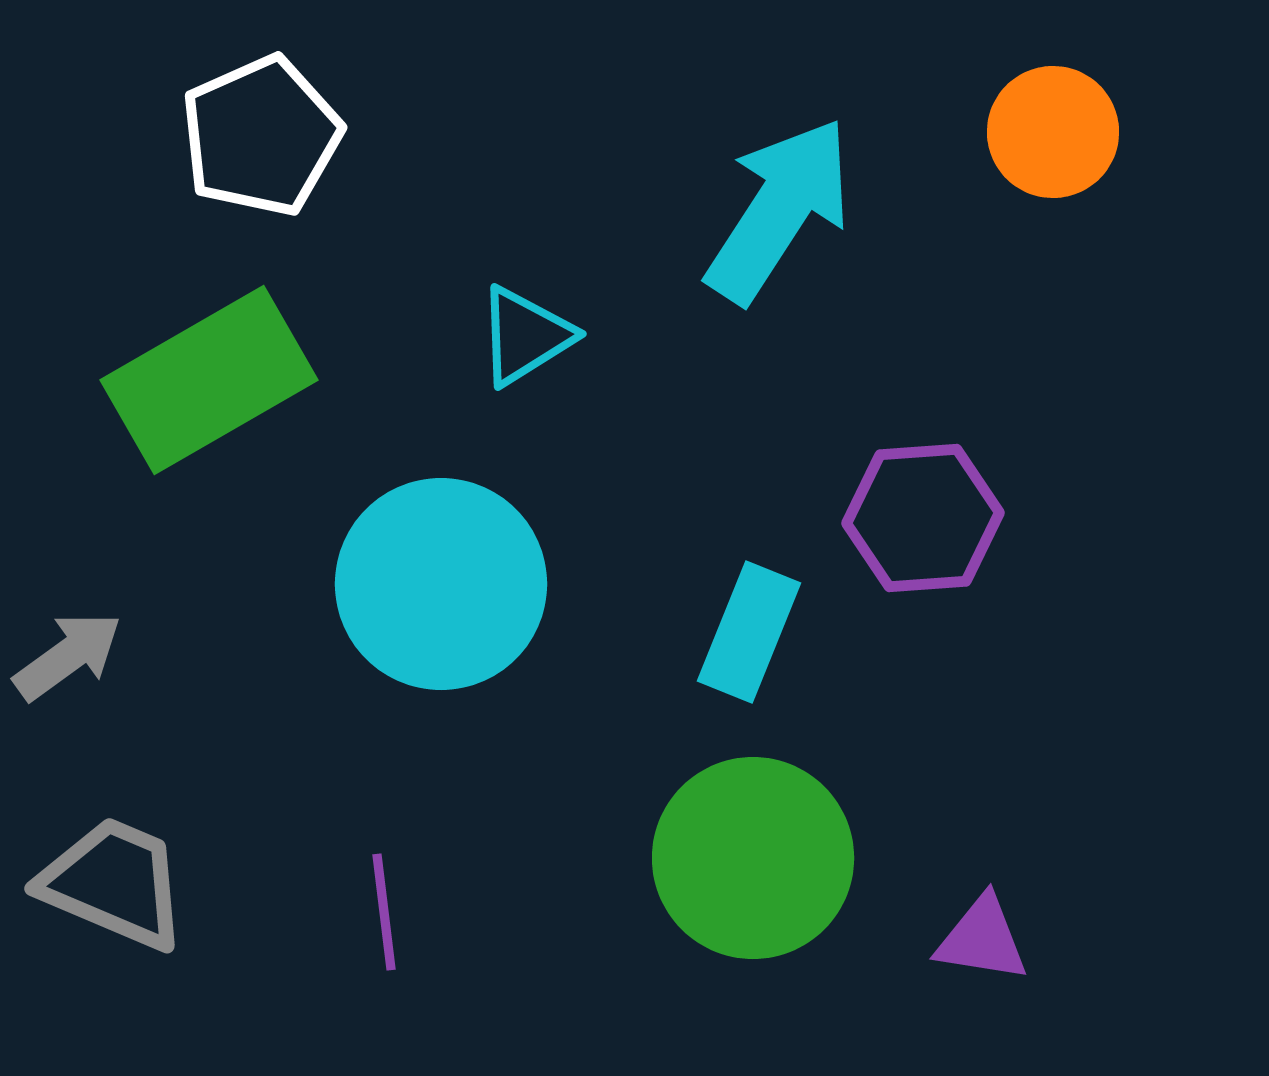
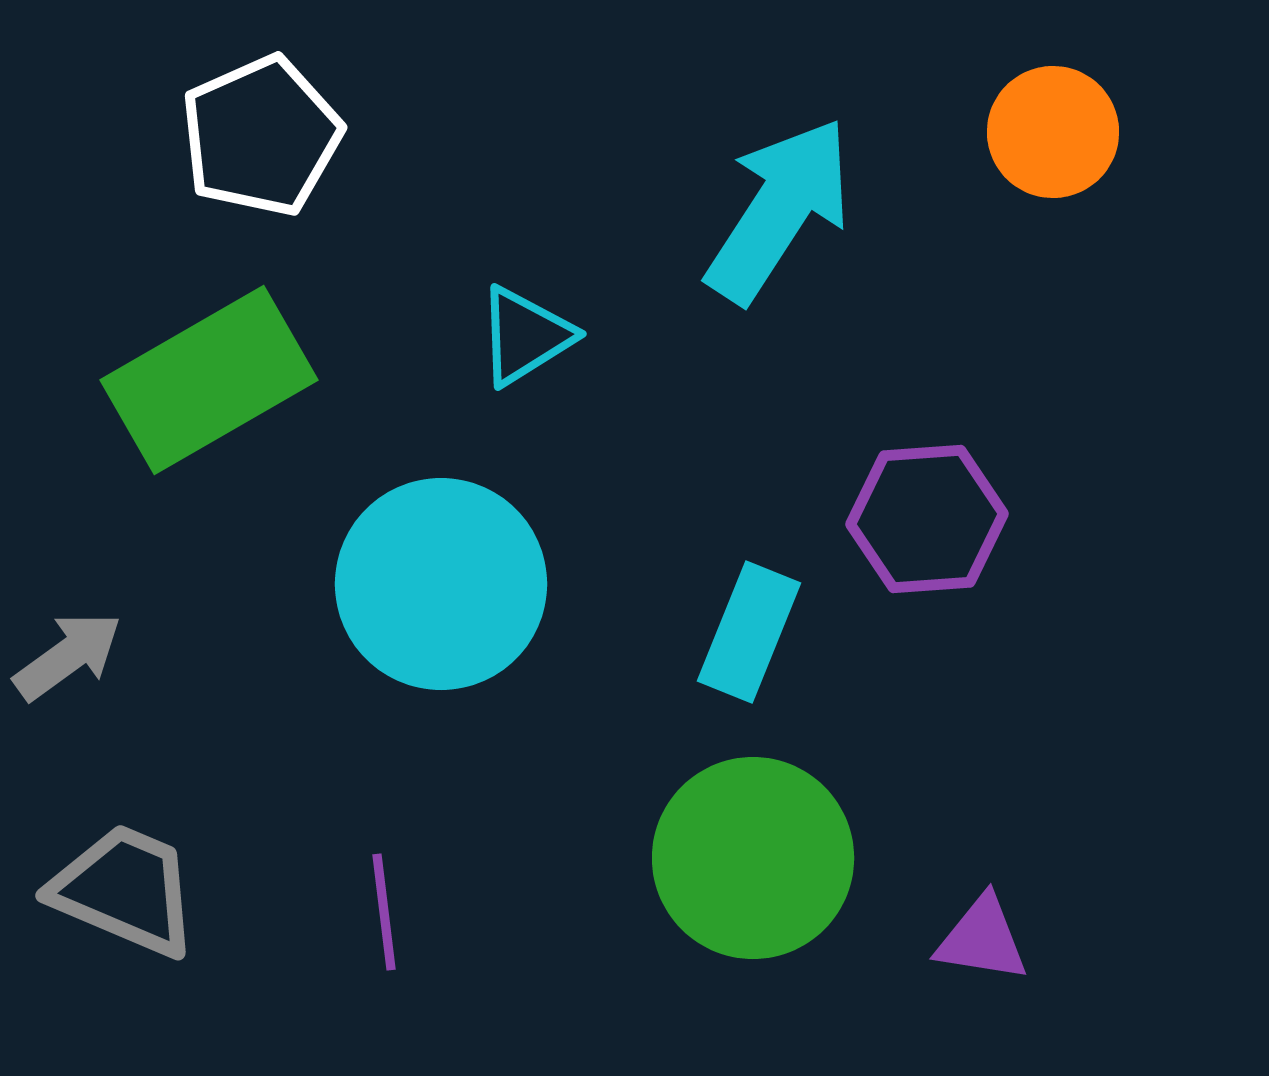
purple hexagon: moved 4 px right, 1 px down
gray trapezoid: moved 11 px right, 7 px down
